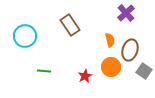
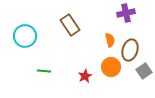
purple cross: rotated 30 degrees clockwise
gray square: rotated 21 degrees clockwise
